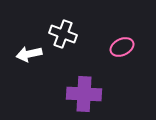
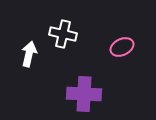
white cross: rotated 8 degrees counterclockwise
white arrow: rotated 115 degrees clockwise
